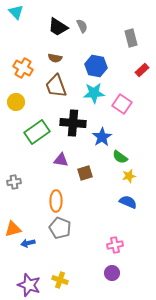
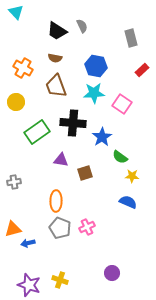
black trapezoid: moved 1 px left, 4 px down
yellow star: moved 3 px right; rotated 16 degrees clockwise
pink cross: moved 28 px left, 18 px up; rotated 14 degrees counterclockwise
